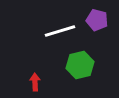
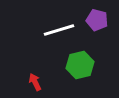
white line: moved 1 px left, 1 px up
red arrow: rotated 24 degrees counterclockwise
